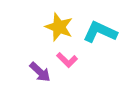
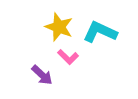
pink L-shape: moved 1 px right, 3 px up
purple arrow: moved 2 px right, 3 px down
